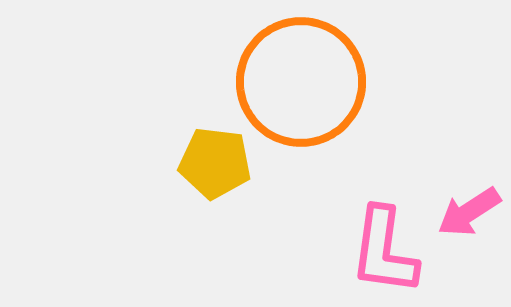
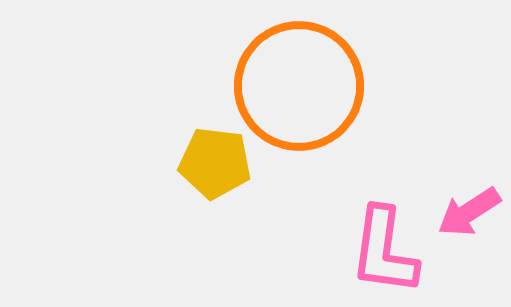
orange circle: moved 2 px left, 4 px down
